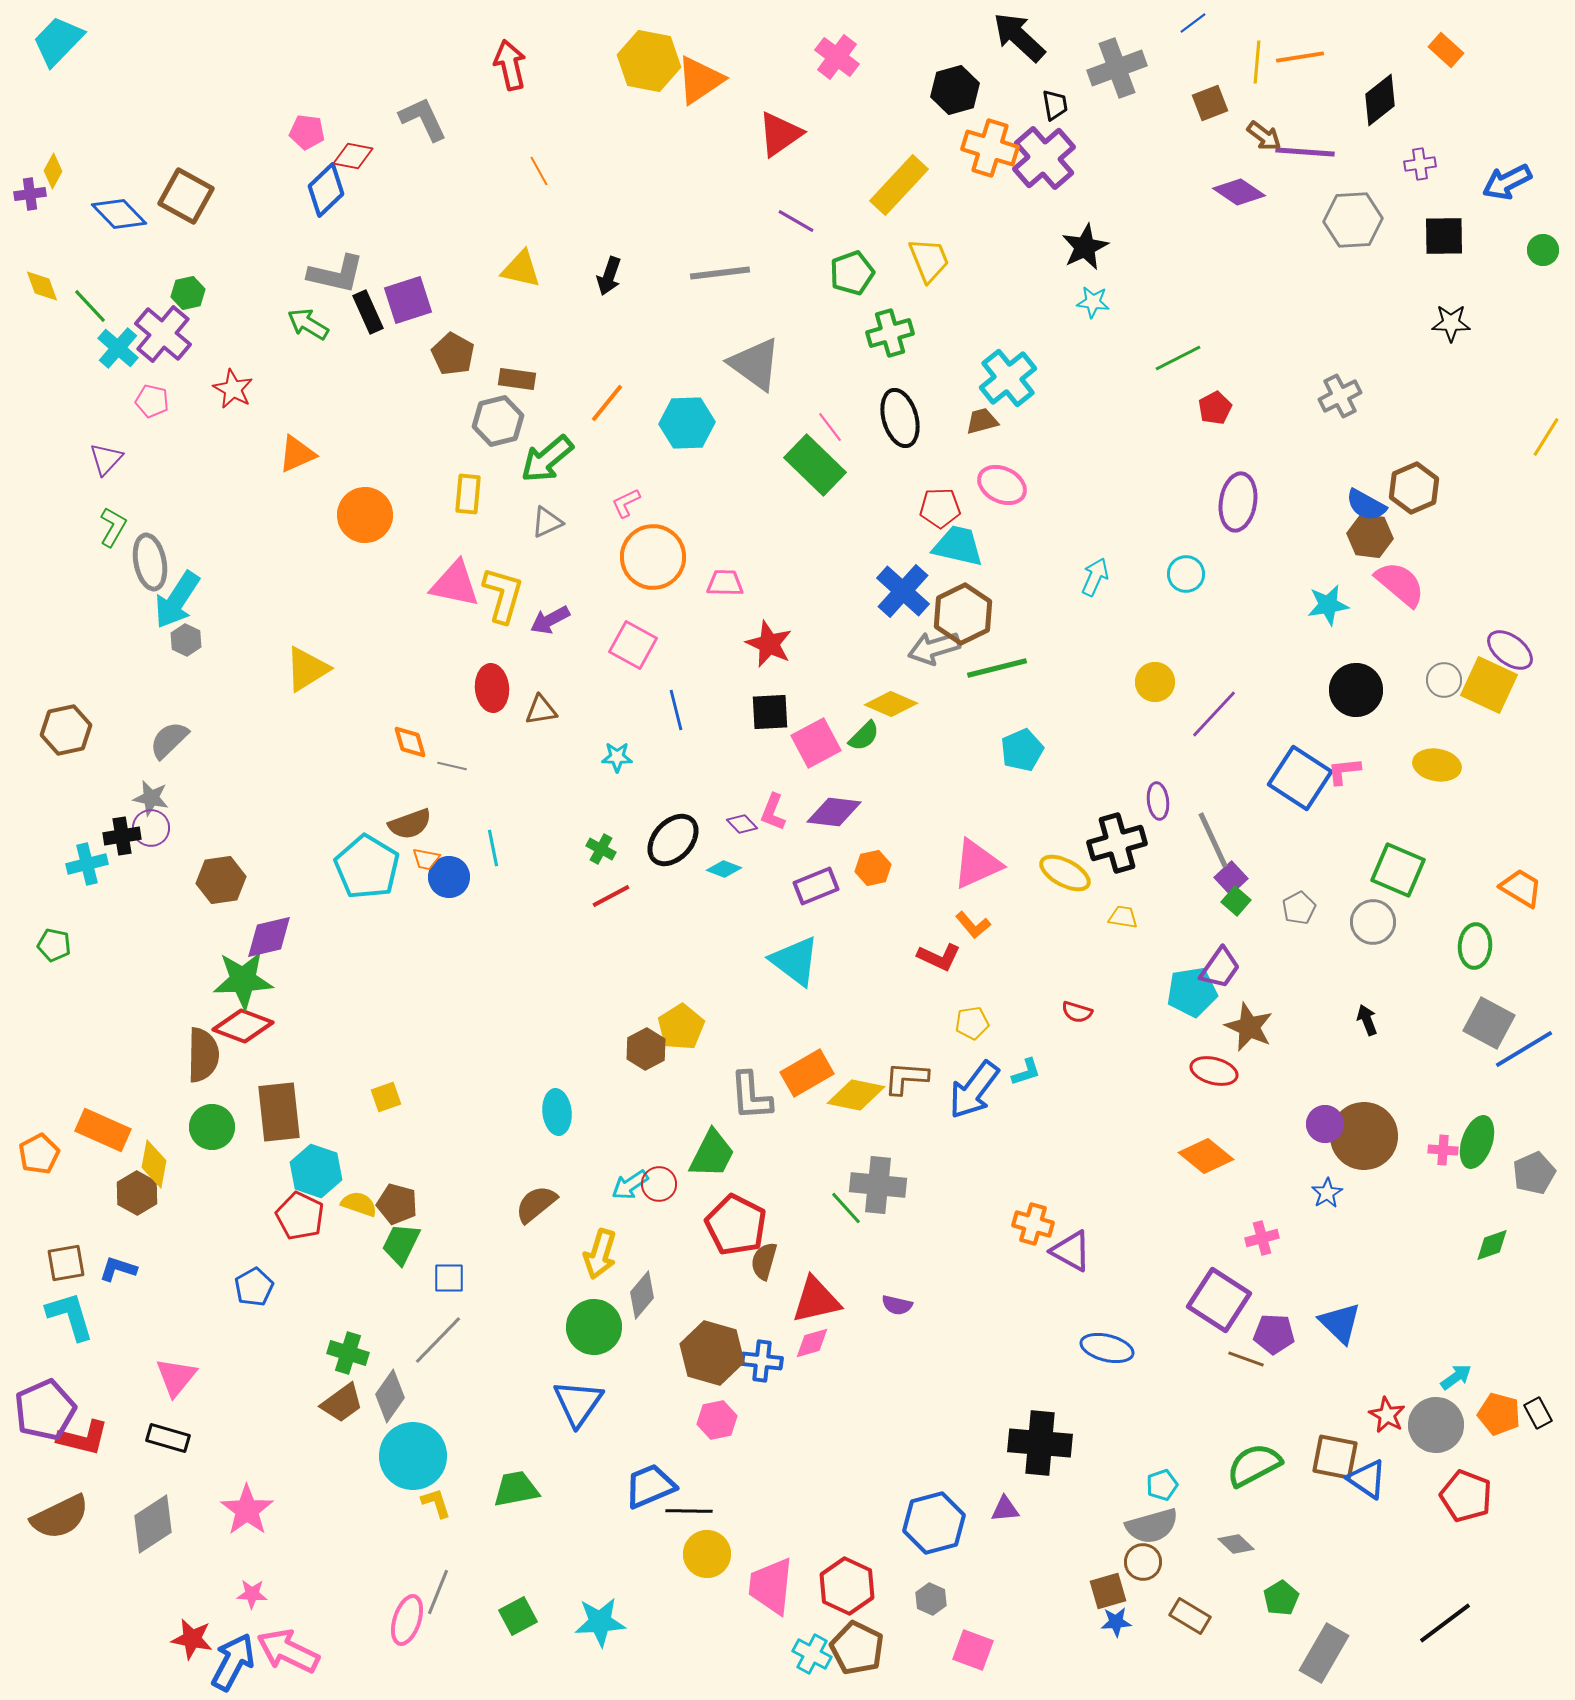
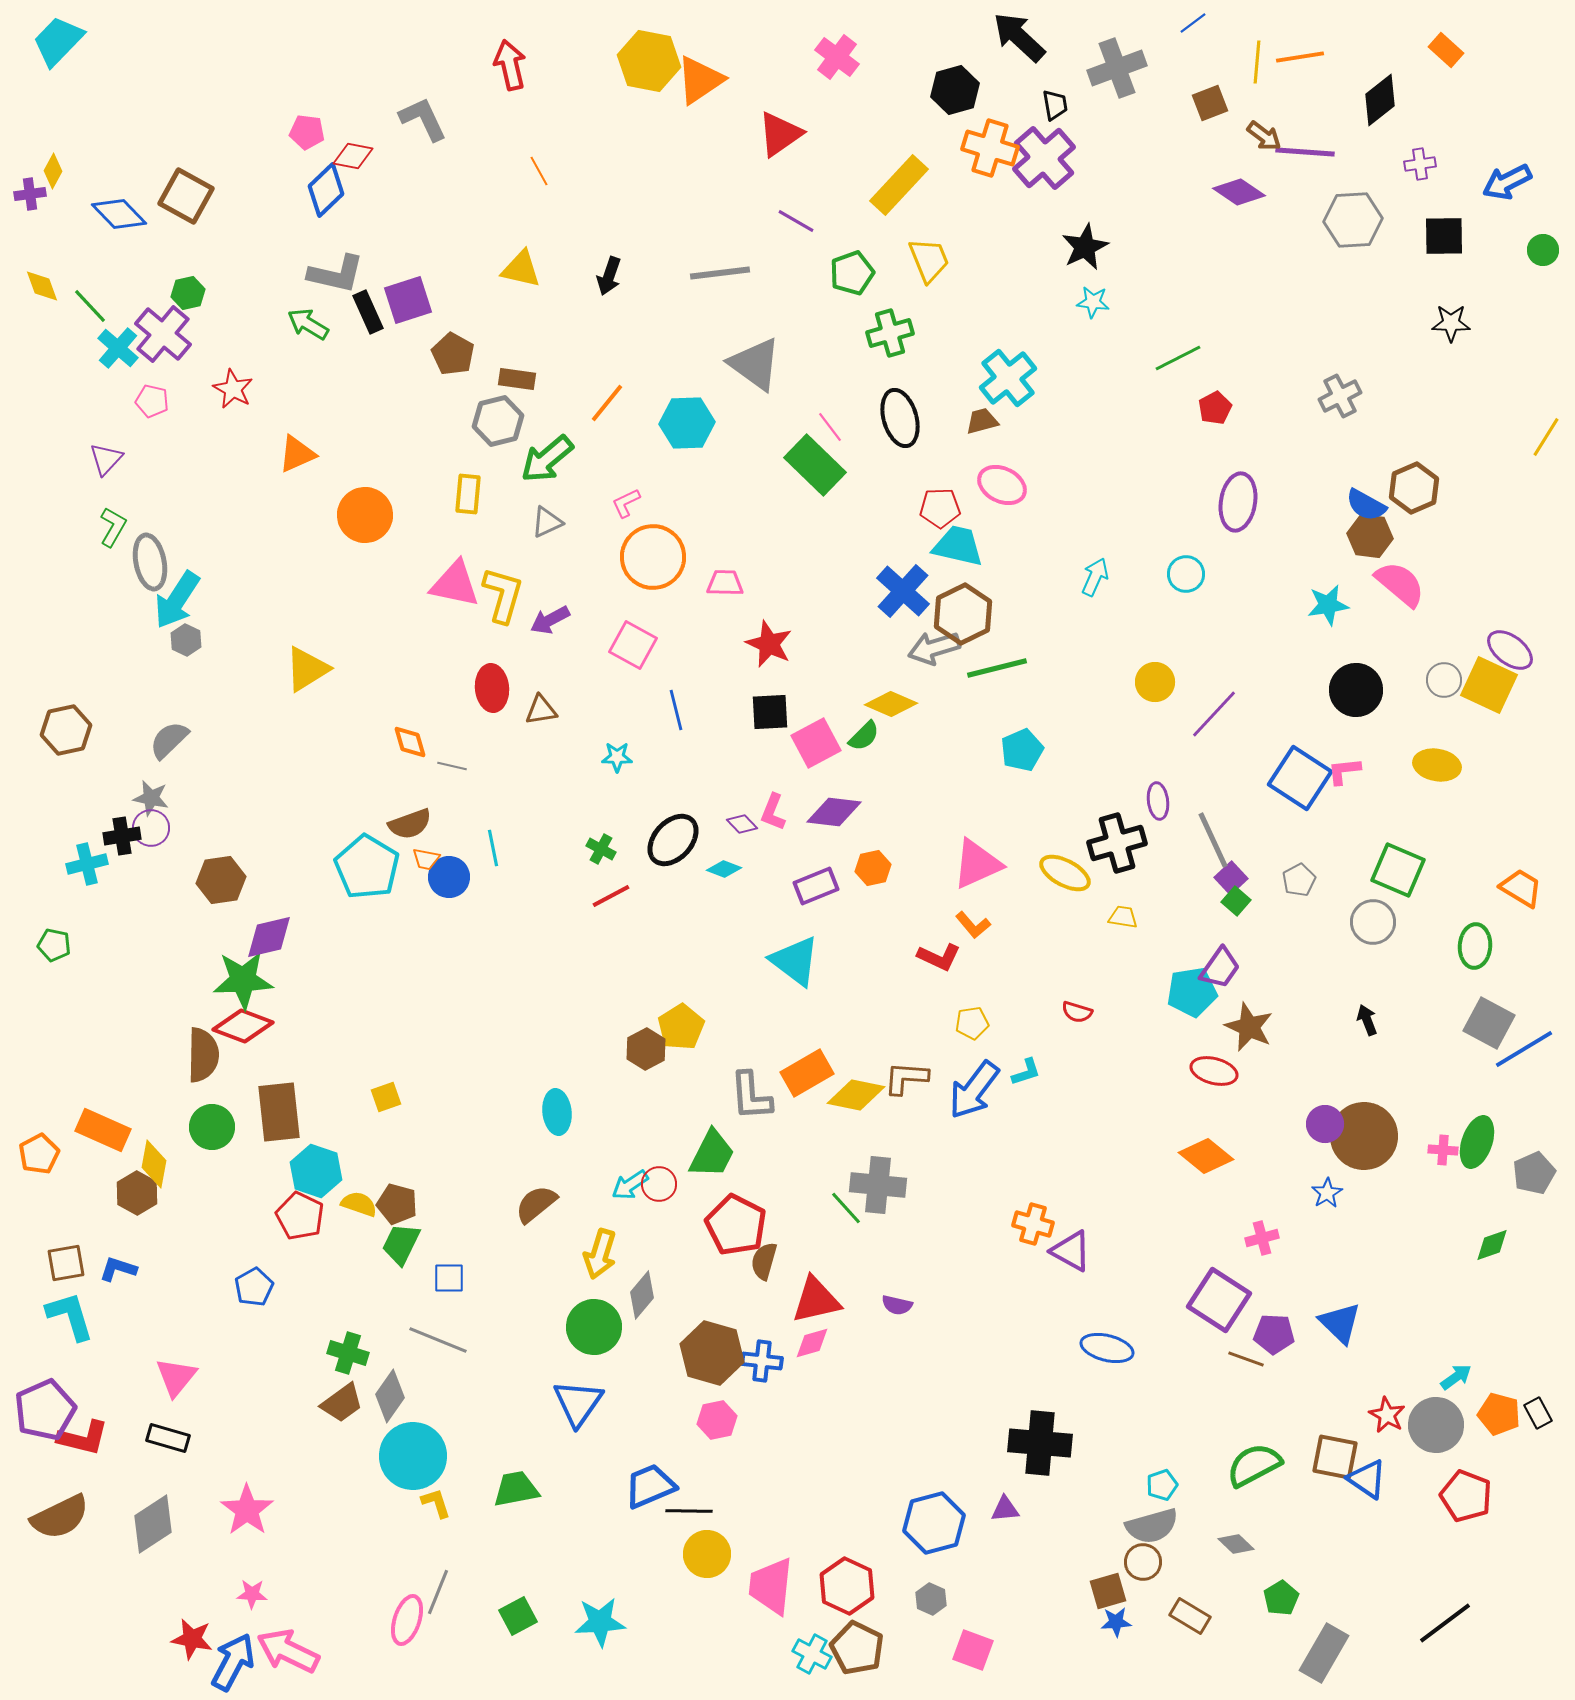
gray pentagon at (1299, 908): moved 28 px up
gray line at (438, 1340): rotated 68 degrees clockwise
